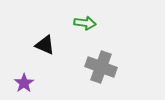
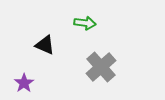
gray cross: rotated 28 degrees clockwise
